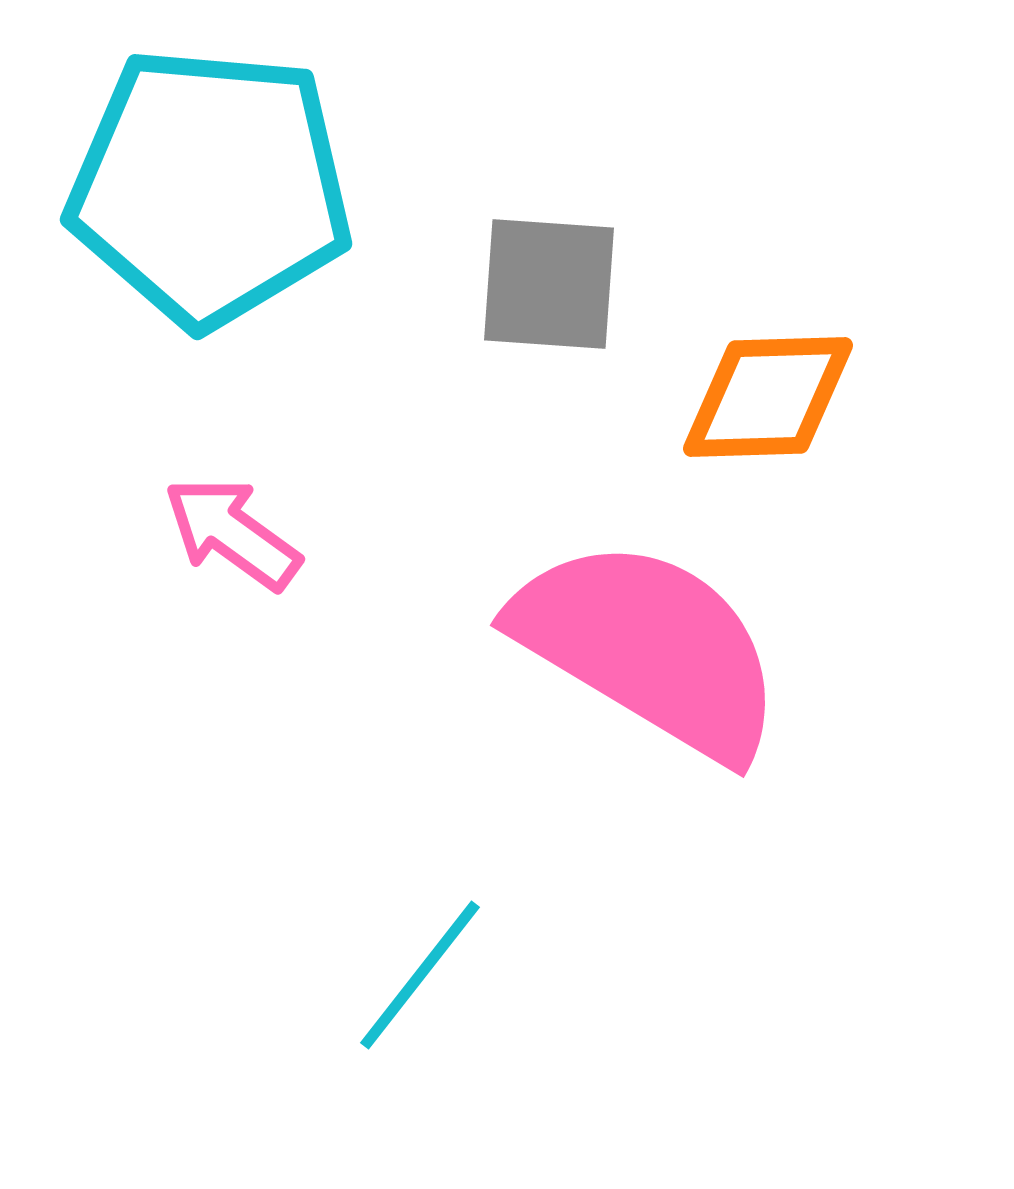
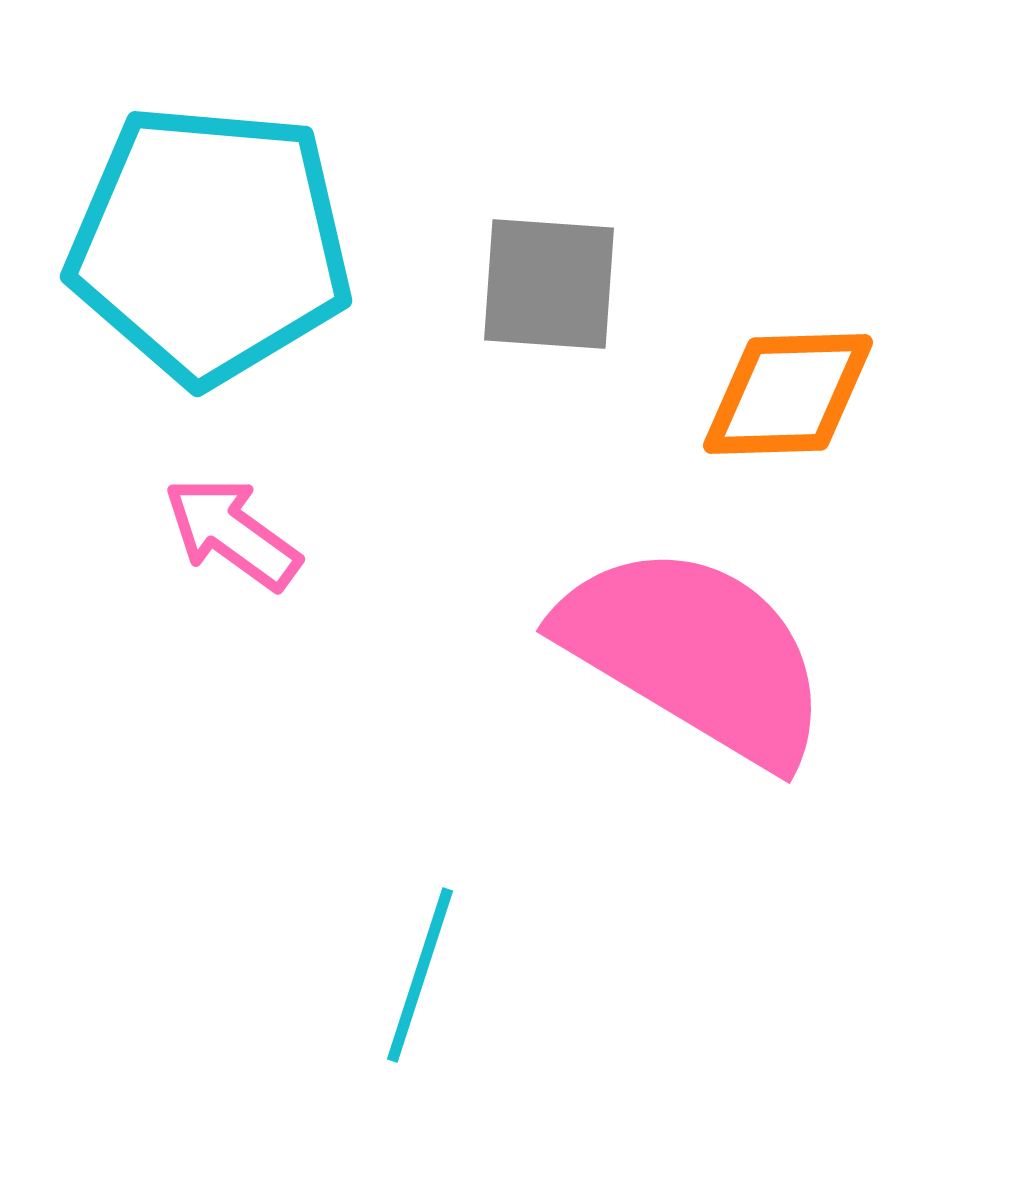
cyan pentagon: moved 57 px down
orange diamond: moved 20 px right, 3 px up
pink semicircle: moved 46 px right, 6 px down
cyan line: rotated 20 degrees counterclockwise
